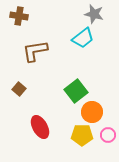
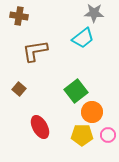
gray star: moved 1 px up; rotated 12 degrees counterclockwise
